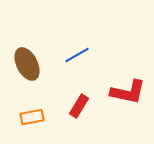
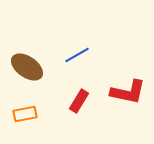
brown ellipse: moved 3 px down; rotated 28 degrees counterclockwise
red rectangle: moved 5 px up
orange rectangle: moved 7 px left, 3 px up
